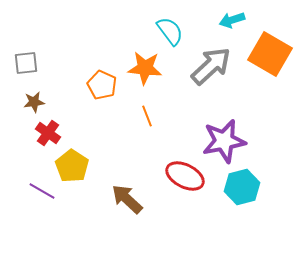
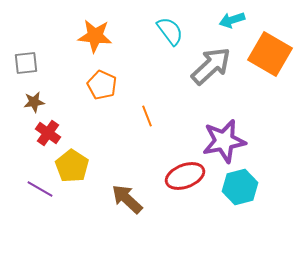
orange star: moved 50 px left, 32 px up
red ellipse: rotated 48 degrees counterclockwise
cyan hexagon: moved 2 px left
purple line: moved 2 px left, 2 px up
